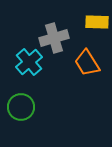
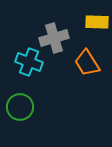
cyan cross: rotated 28 degrees counterclockwise
green circle: moved 1 px left
